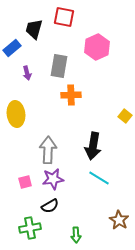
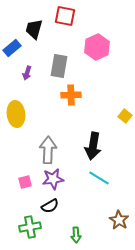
red square: moved 1 px right, 1 px up
purple arrow: rotated 32 degrees clockwise
green cross: moved 1 px up
